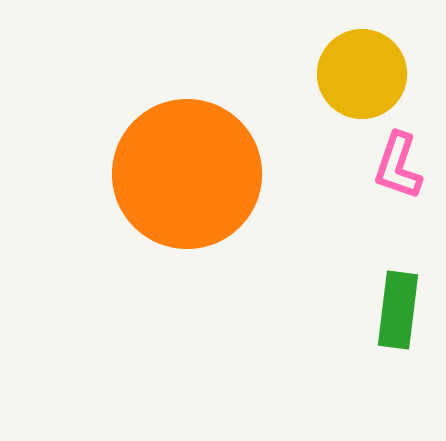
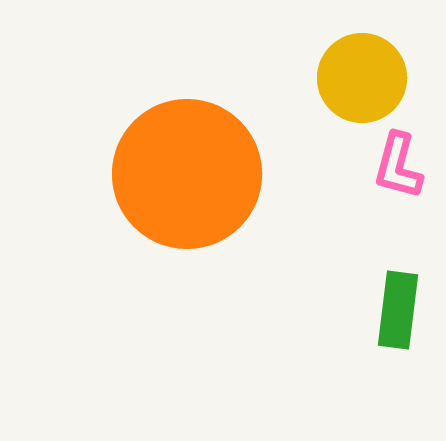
yellow circle: moved 4 px down
pink L-shape: rotated 4 degrees counterclockwise
